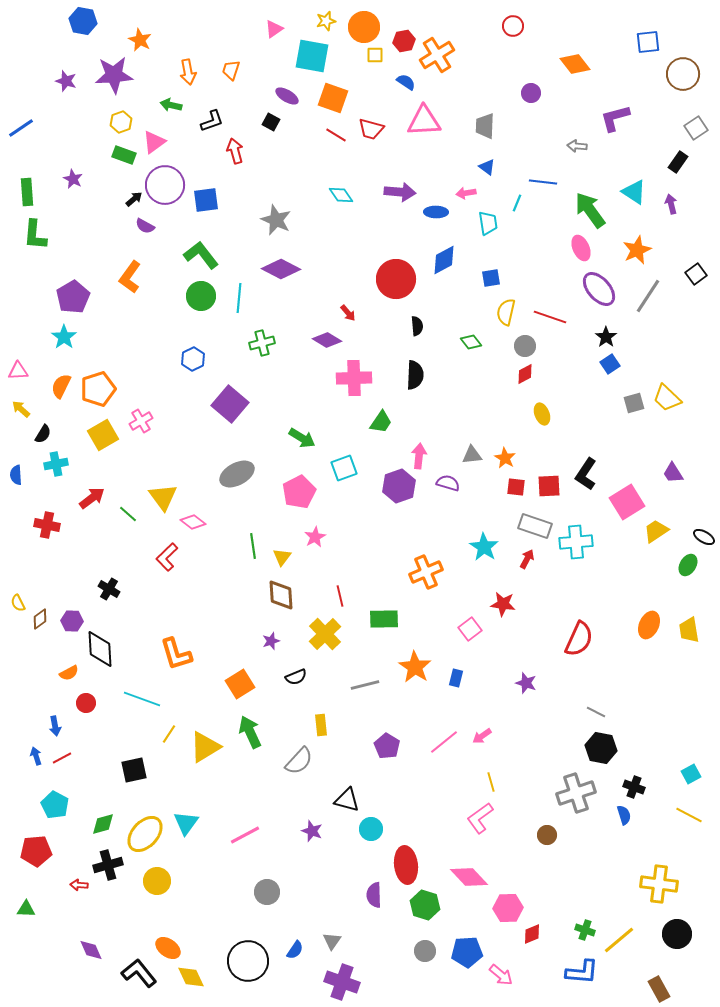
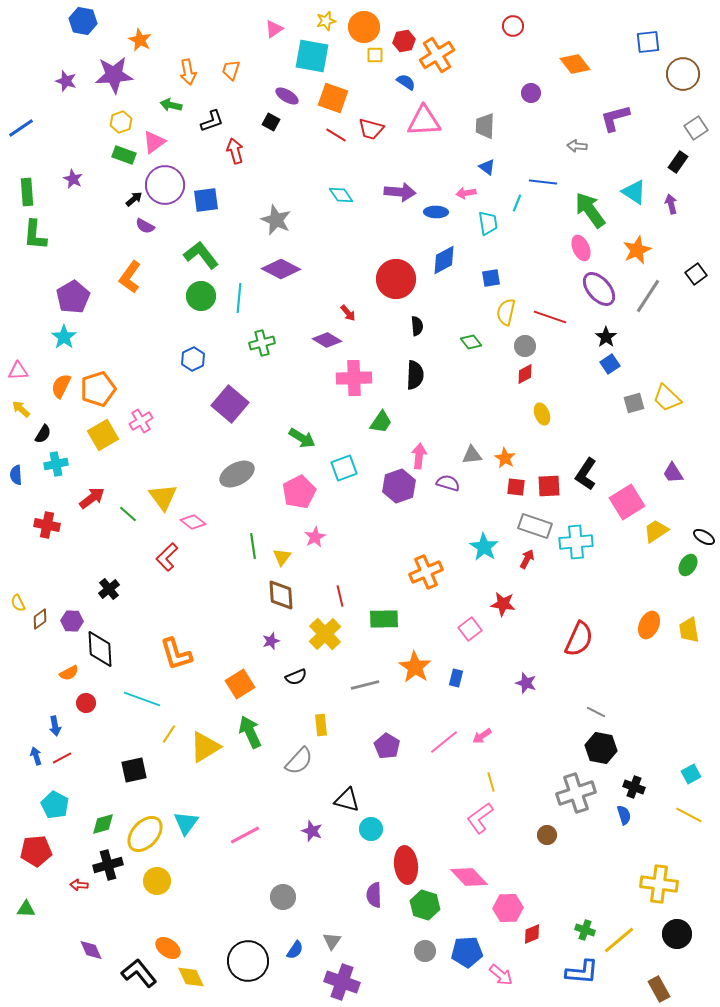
black cross at (109, 589): rotated 20 degrees clockwise
gray circle at (267, 892): moved 16 px right, 5 px down
